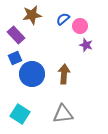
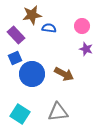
blue semicircle: moved 14 px left, 9 px down; rotated 48 degrees clockwise
pink circle: moved 2 px right
purple star: moved 4 px down
brown arrow: rotated 114 degrees clockwise
gray triangle: moved 5 px left, 2 px up
